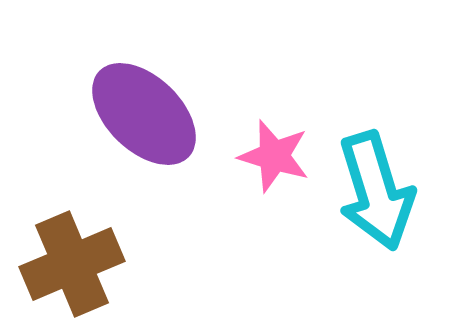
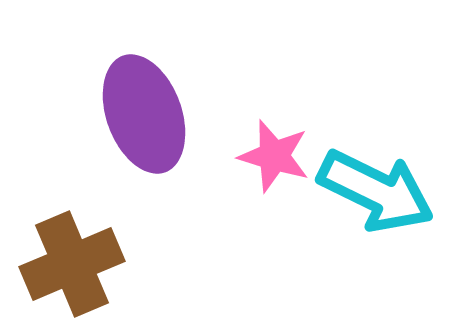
purple ellipse: rotated 26 degrees clockwise
cyan arrow: rotated 47 degrees counterclockwise
